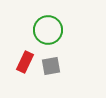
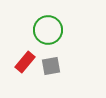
red rectangle: rotated 15 degrees clockwise
